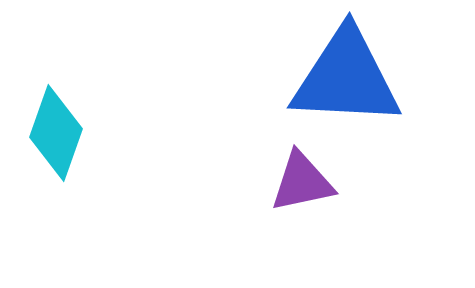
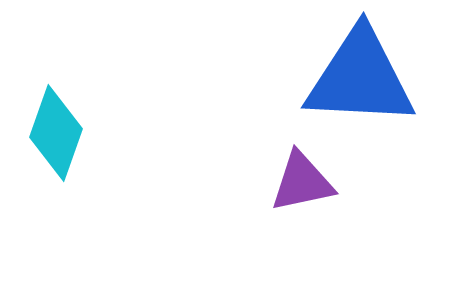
blue triangle: moved 14 px right
